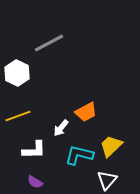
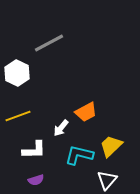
purple semicircle: moved 1 px right, 2 px up; rotated 49 degrees counterclockwise
